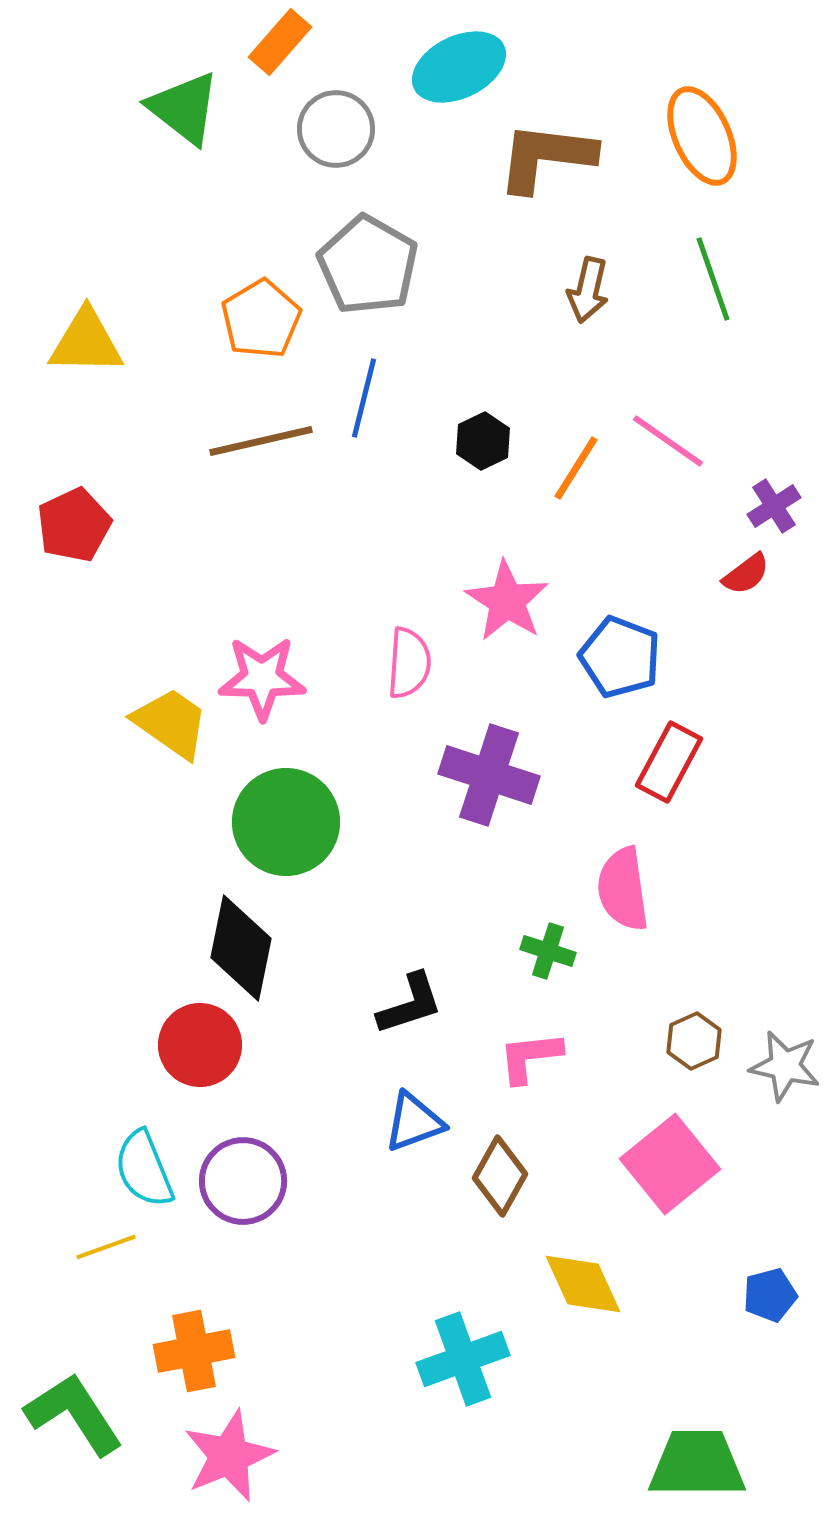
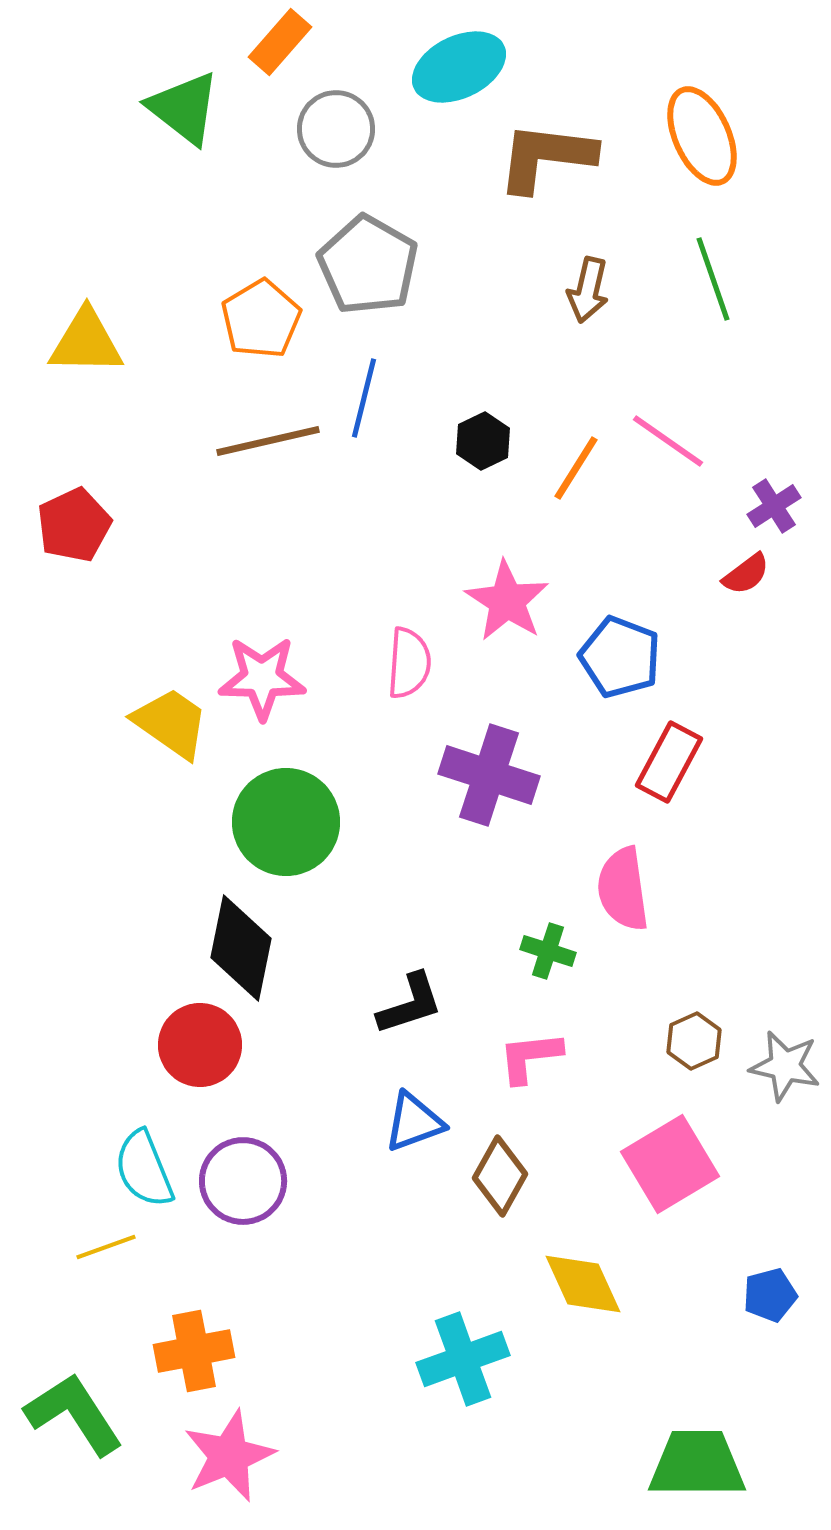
brown line at (261, 441): moved 7 px right
pink square at (670, 1164): rotated 8 degrees clockwise
